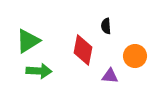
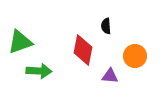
green triangle: moved 8 px left, 1 px down; rotated 12 degrees clockwise
